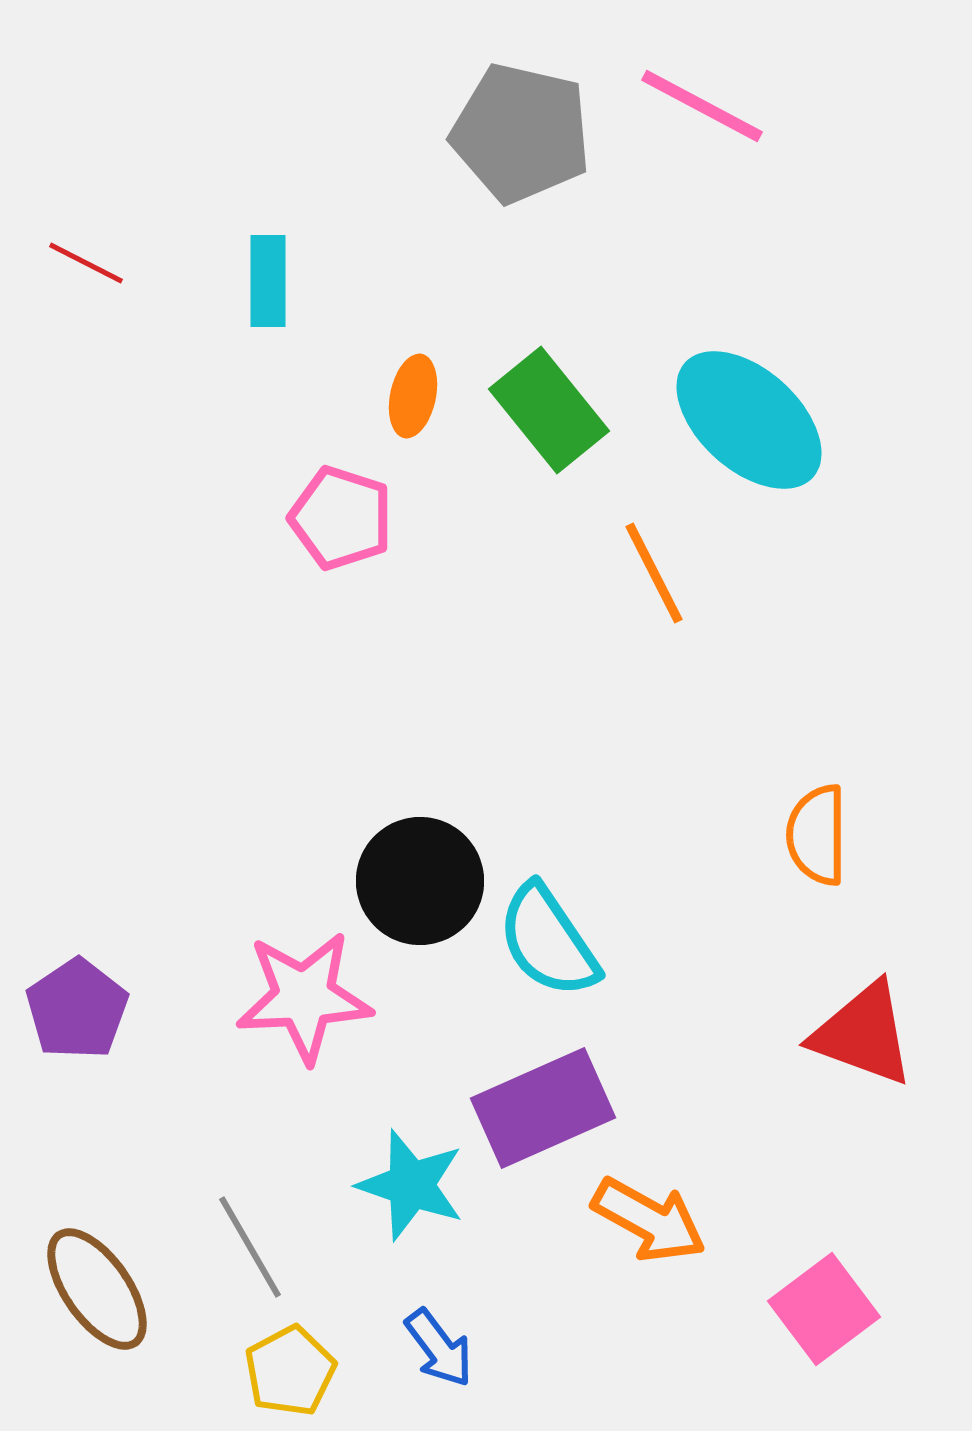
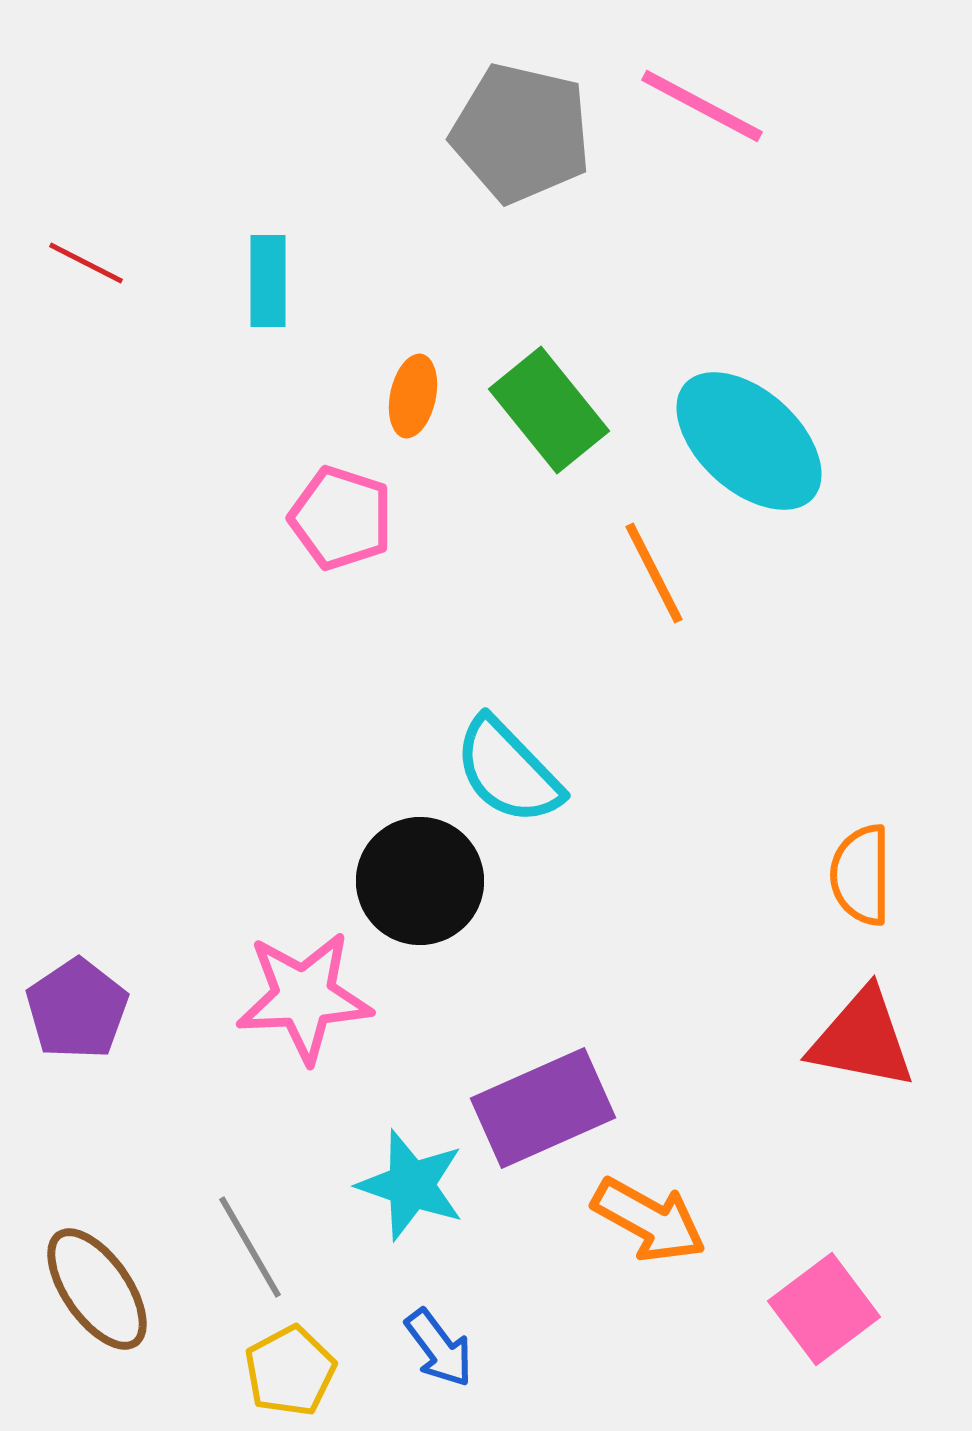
cyan ellipse: moved 21 px down
orange semicircle: moved 44 px right, 40 px down
cyan semicircle: moved 40 px left, 170 px up; rotated 10 degrees counterclockwise
red triangle: moved 1 px left, 5 px down; rotated 9 degrees counterclockwise
